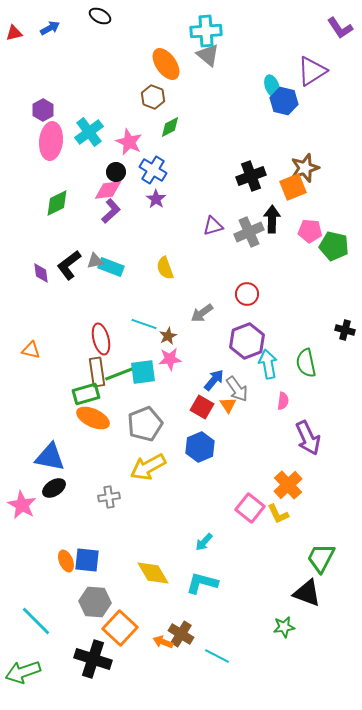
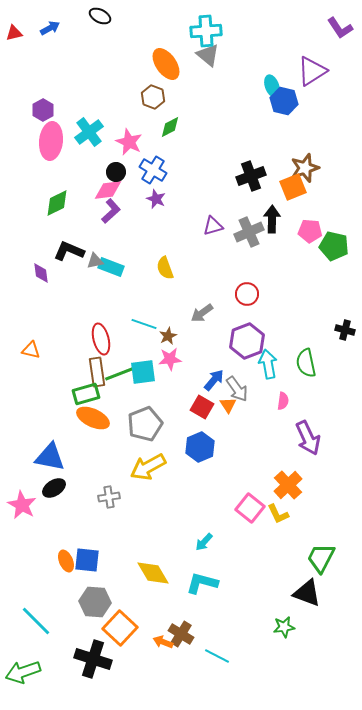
purple star at (156, 199): rotated 12 degrees counterclockwise
black L-shape at (69, 265): moved 14 px up; rotated 60 degrees clockwise
